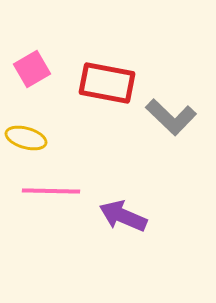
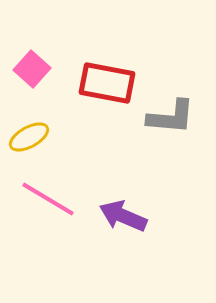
pink square: rotated 18 degrees counterclockwise
gray L-shape: rotated 39 degrees counterclockwise
yellow ellipse: moved 3 px right, 1 px up; rotated 45 degrees counterclockwise
pink line: moved 3 px left, 8 px down; rotated 30 degrees clockwise
